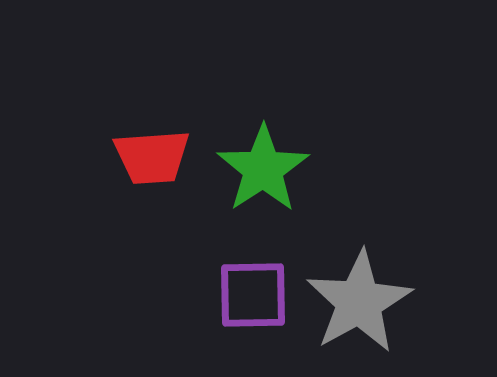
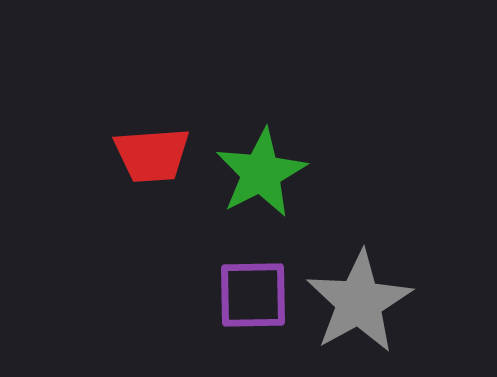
red trapezoid: moved 2 px up
green star: moved 2 px left, 4 px down; rotated 6 degrees clockwise
